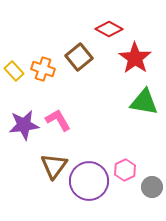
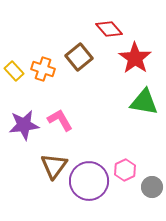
red diamond: rotated 20 degrees clockwise
pink L-shape: moved 2 px right
